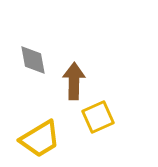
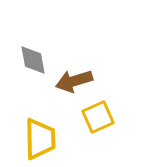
brown arrow: rotated 108 degrees counterclockwise
yellow trapezoid: rotated 60 degrees counterclockwise
